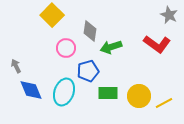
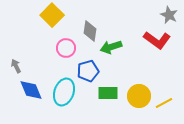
red L-shape: moved 4 px up
